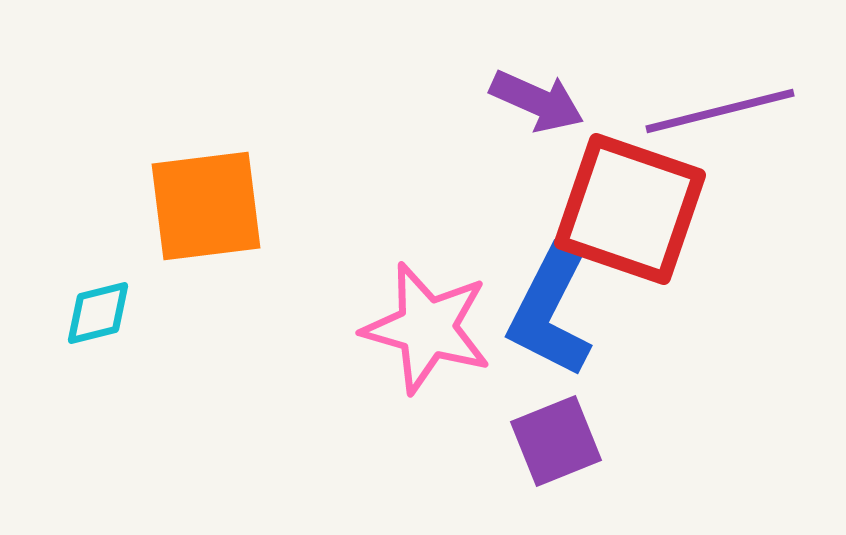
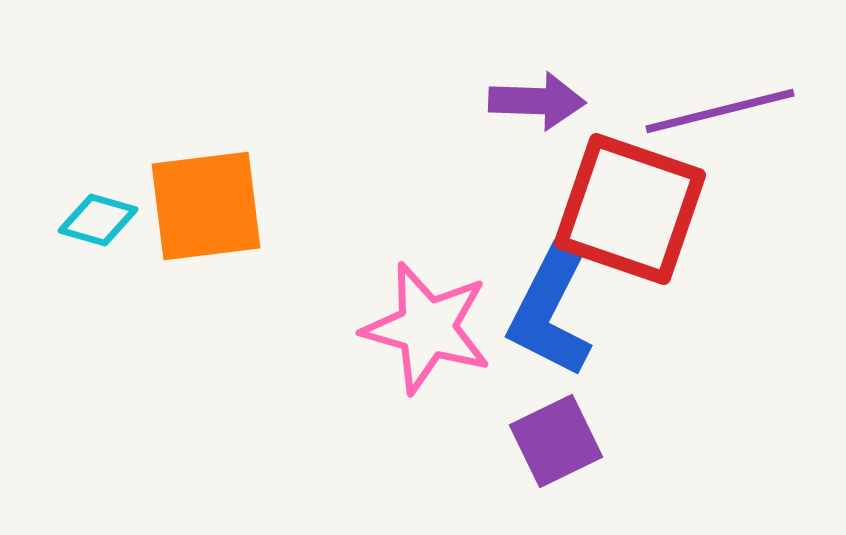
purple arrow: rotated 22 degrees counterclockwise
cyan diamond: moved 93 px up; rotated 30 degrees clockwise
purple square: rotated 4 degrees counterclockwise
